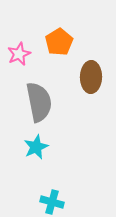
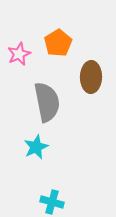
orange pentagon: moved 1 px left, 1 px down
gray semicircle: moved 8 px right
